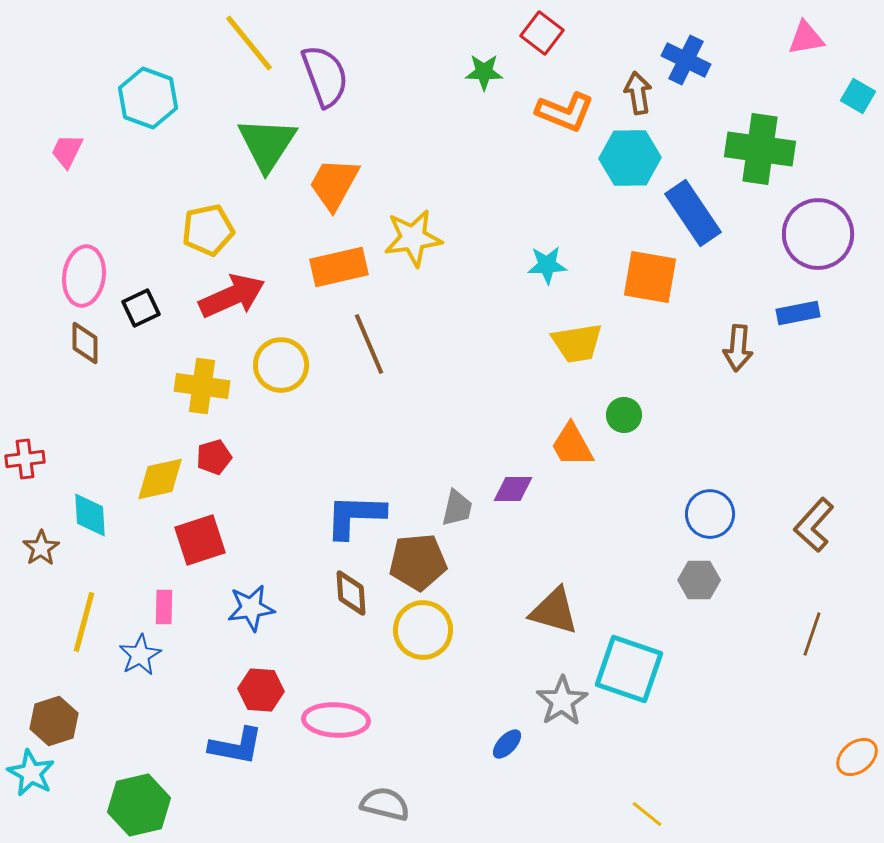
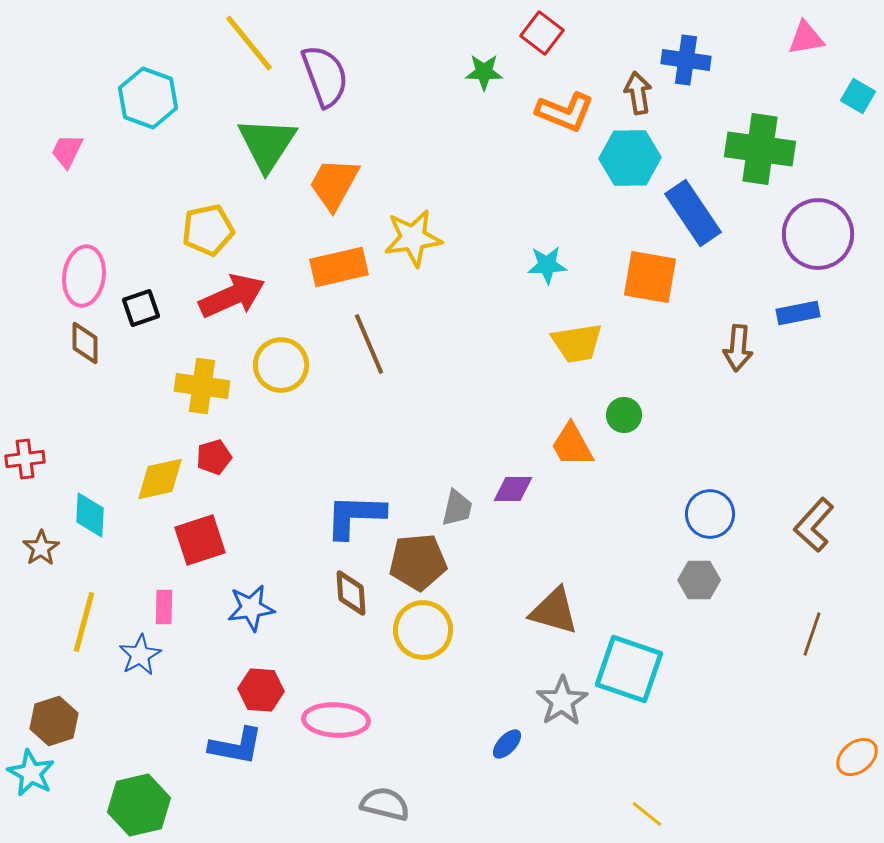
blue cross at (686, 60): rotated 18 degrees counterclockwise
black square at (141, 308): rotated 6 degrees clockwise
cyan diamond at (90, 515): rotated 6 degrees clockwise
